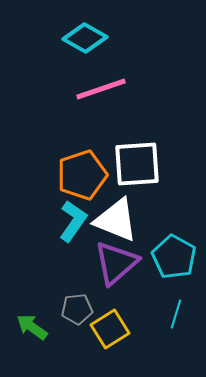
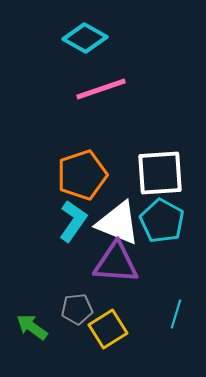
white square: moved 23 px right, 9 px down
white triangle: moved 2 px right, 3 px down
cyan pentagon: moved 12 px left, 36 px up
purple triangle: rotated 45 degrees clockwise
yellow square: moved 2 px left
